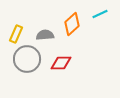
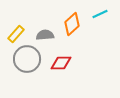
yellow rectangle: rotated 18 degrees clockwise
